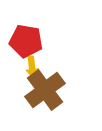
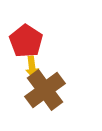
red pentagon: rotated 24 degrees clockwise
